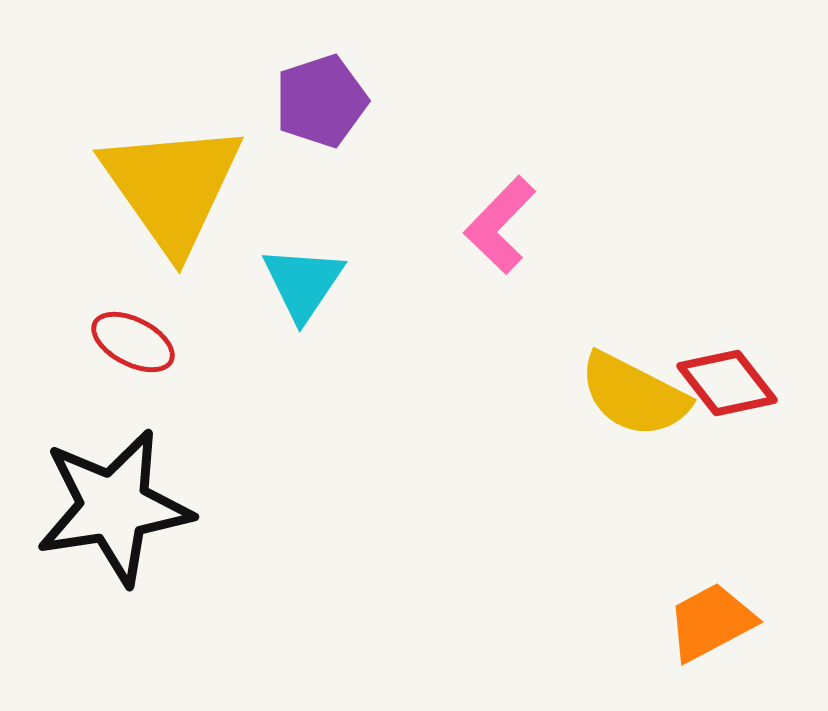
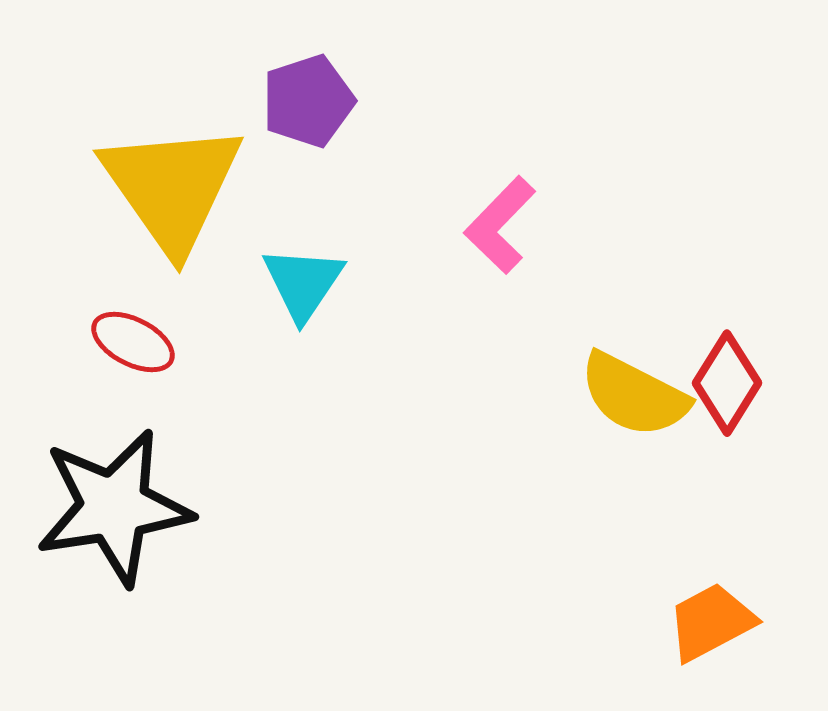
purple pentagon: moved 13 px left
red diamond: rotated 70 degrees clockwise
